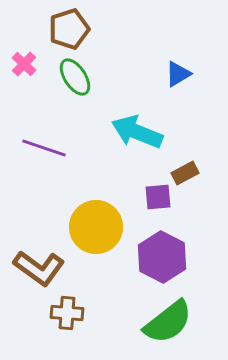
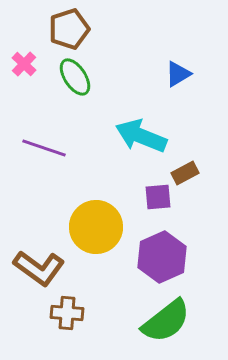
cyan arrow: moved 4 px right, 4 px down
purple hexagon: rotated 9 degrees clockwise
green semicircle: moved 2 px left, 1 px up
